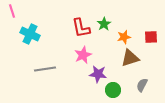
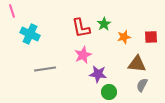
brown triangle: moved 7 px right, 6 px down; rotated 24 degrees clockwise
green circle: moved 4 px left, 2 px down
